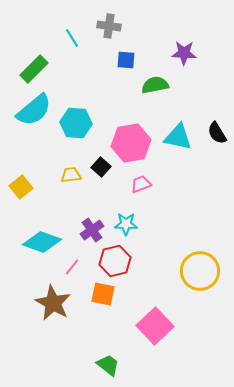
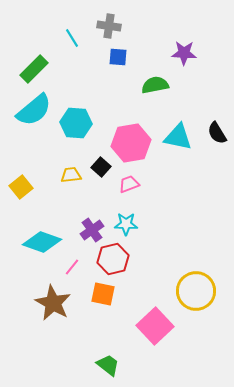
blue square: moved 8 px left, 3 px up
pink trapezoid: moved 12 px left
red hexagon: moved 2 px left, 2 px up
yellow circle: moved 4 px left, 20 px down
